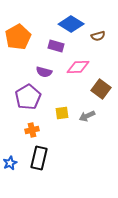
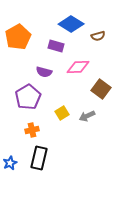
yellow square: rotated 24 degrees counterclockwise
